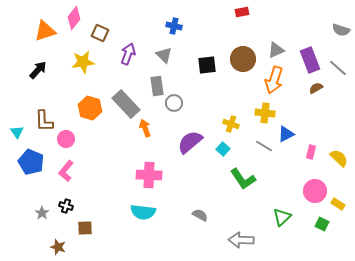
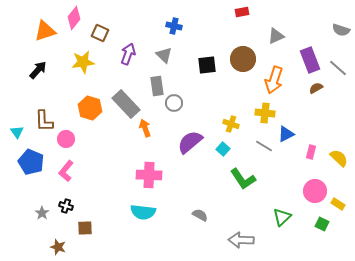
gray triangle at (276, 50): moved 14 px up
